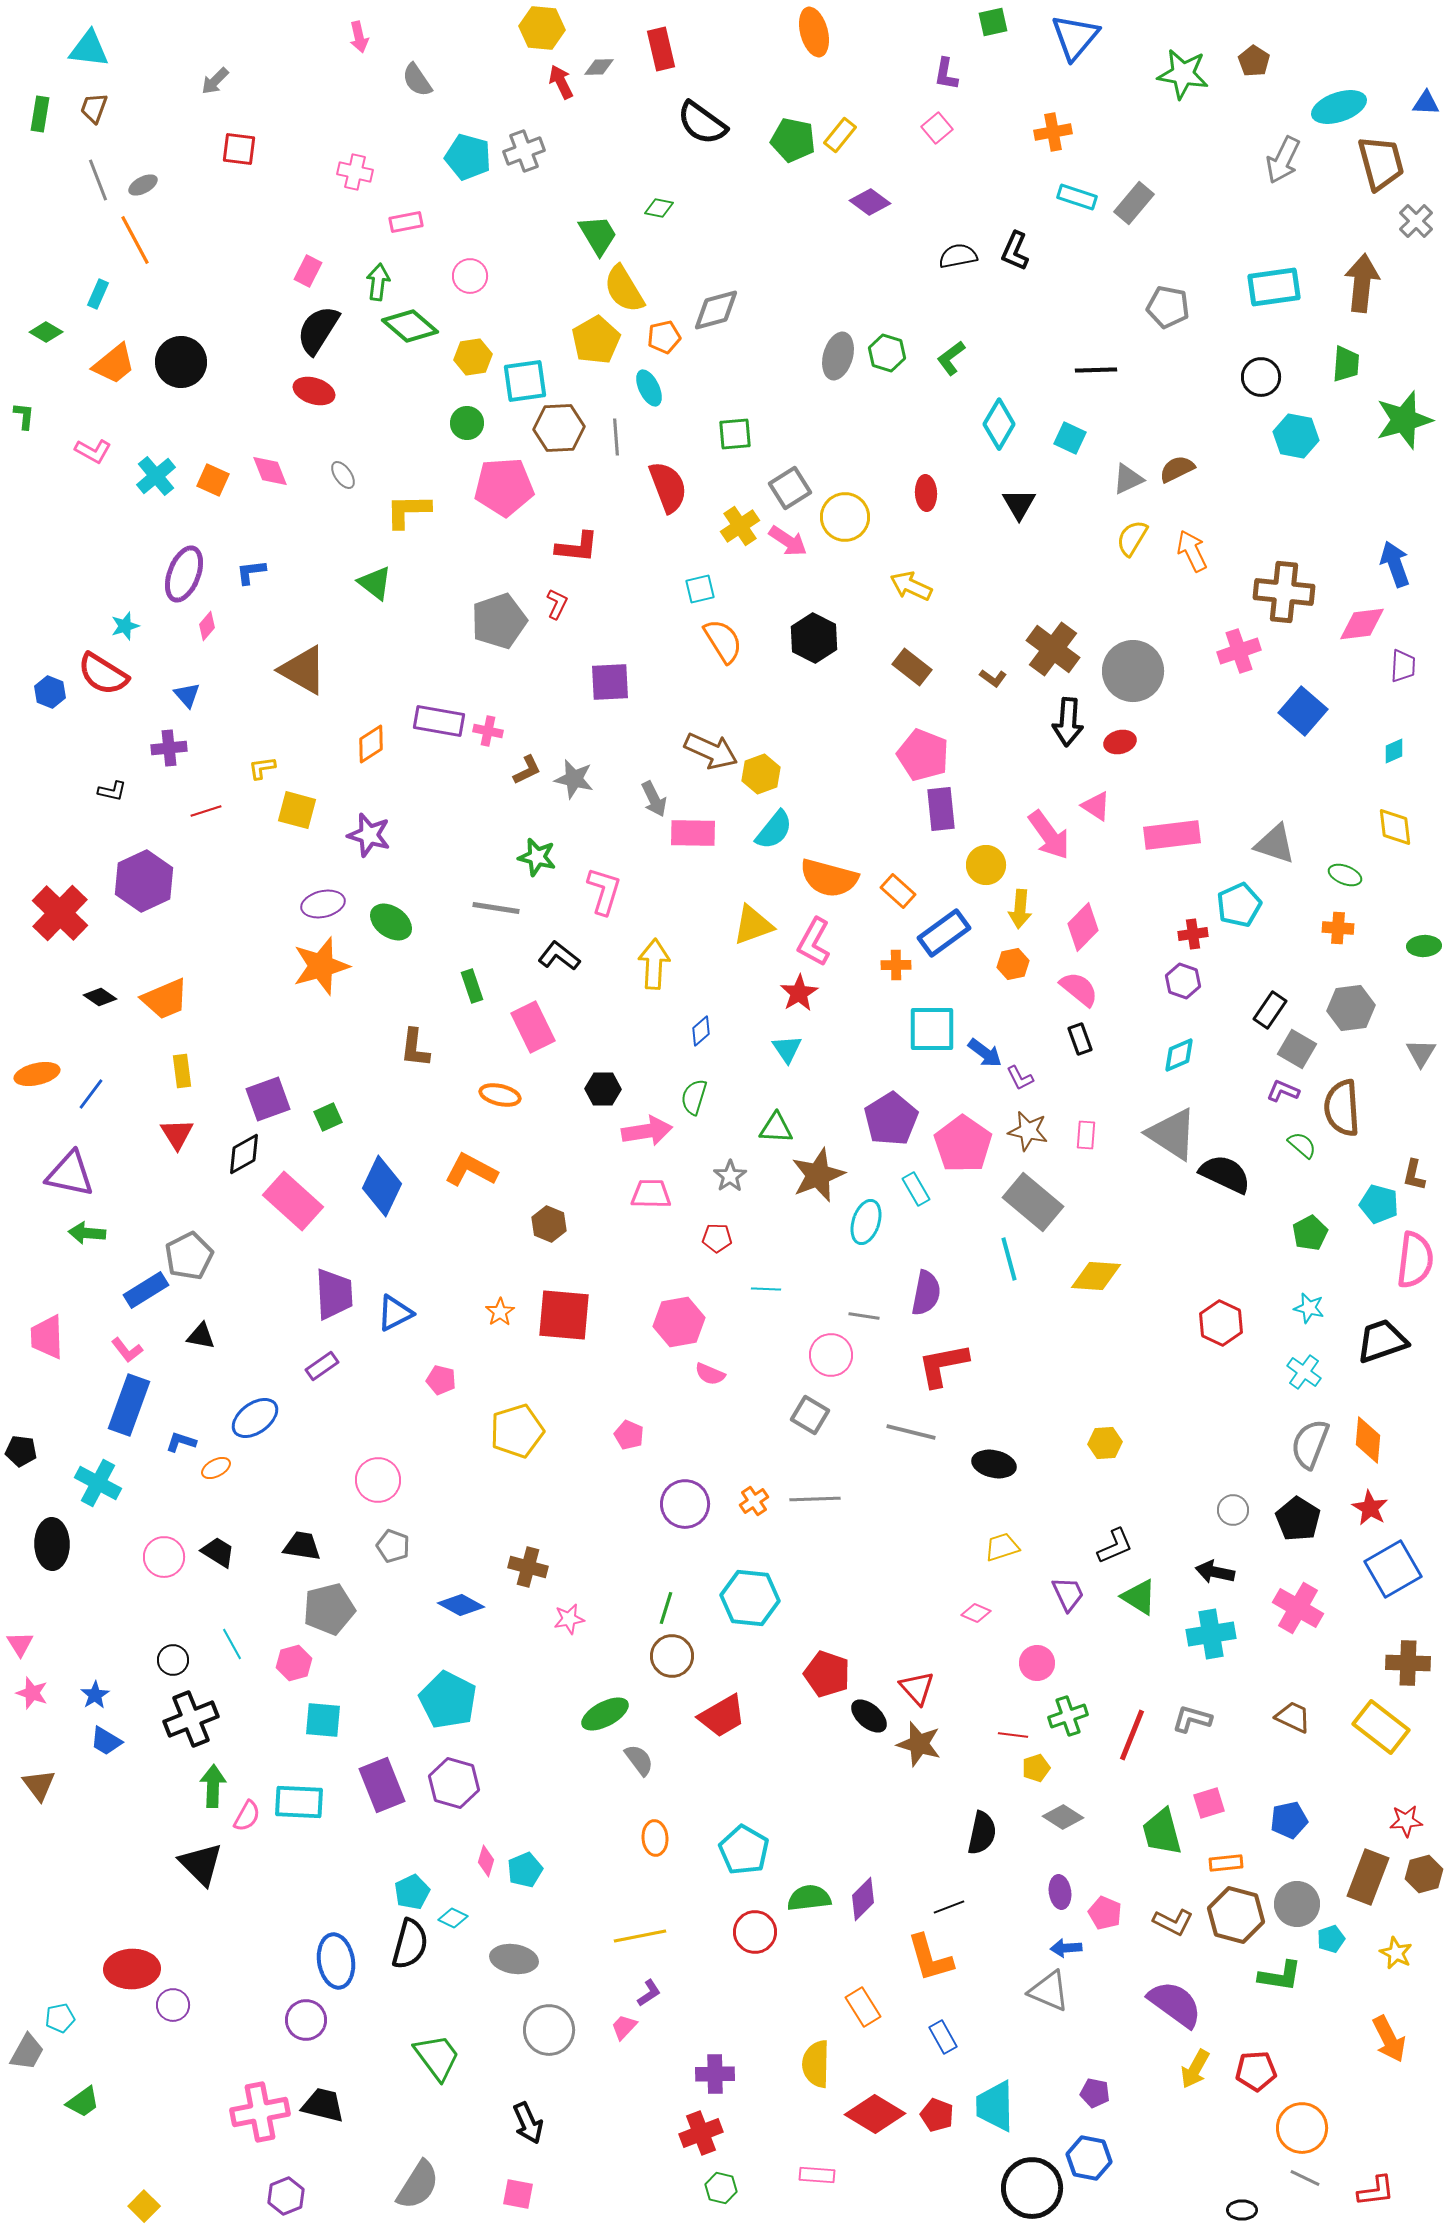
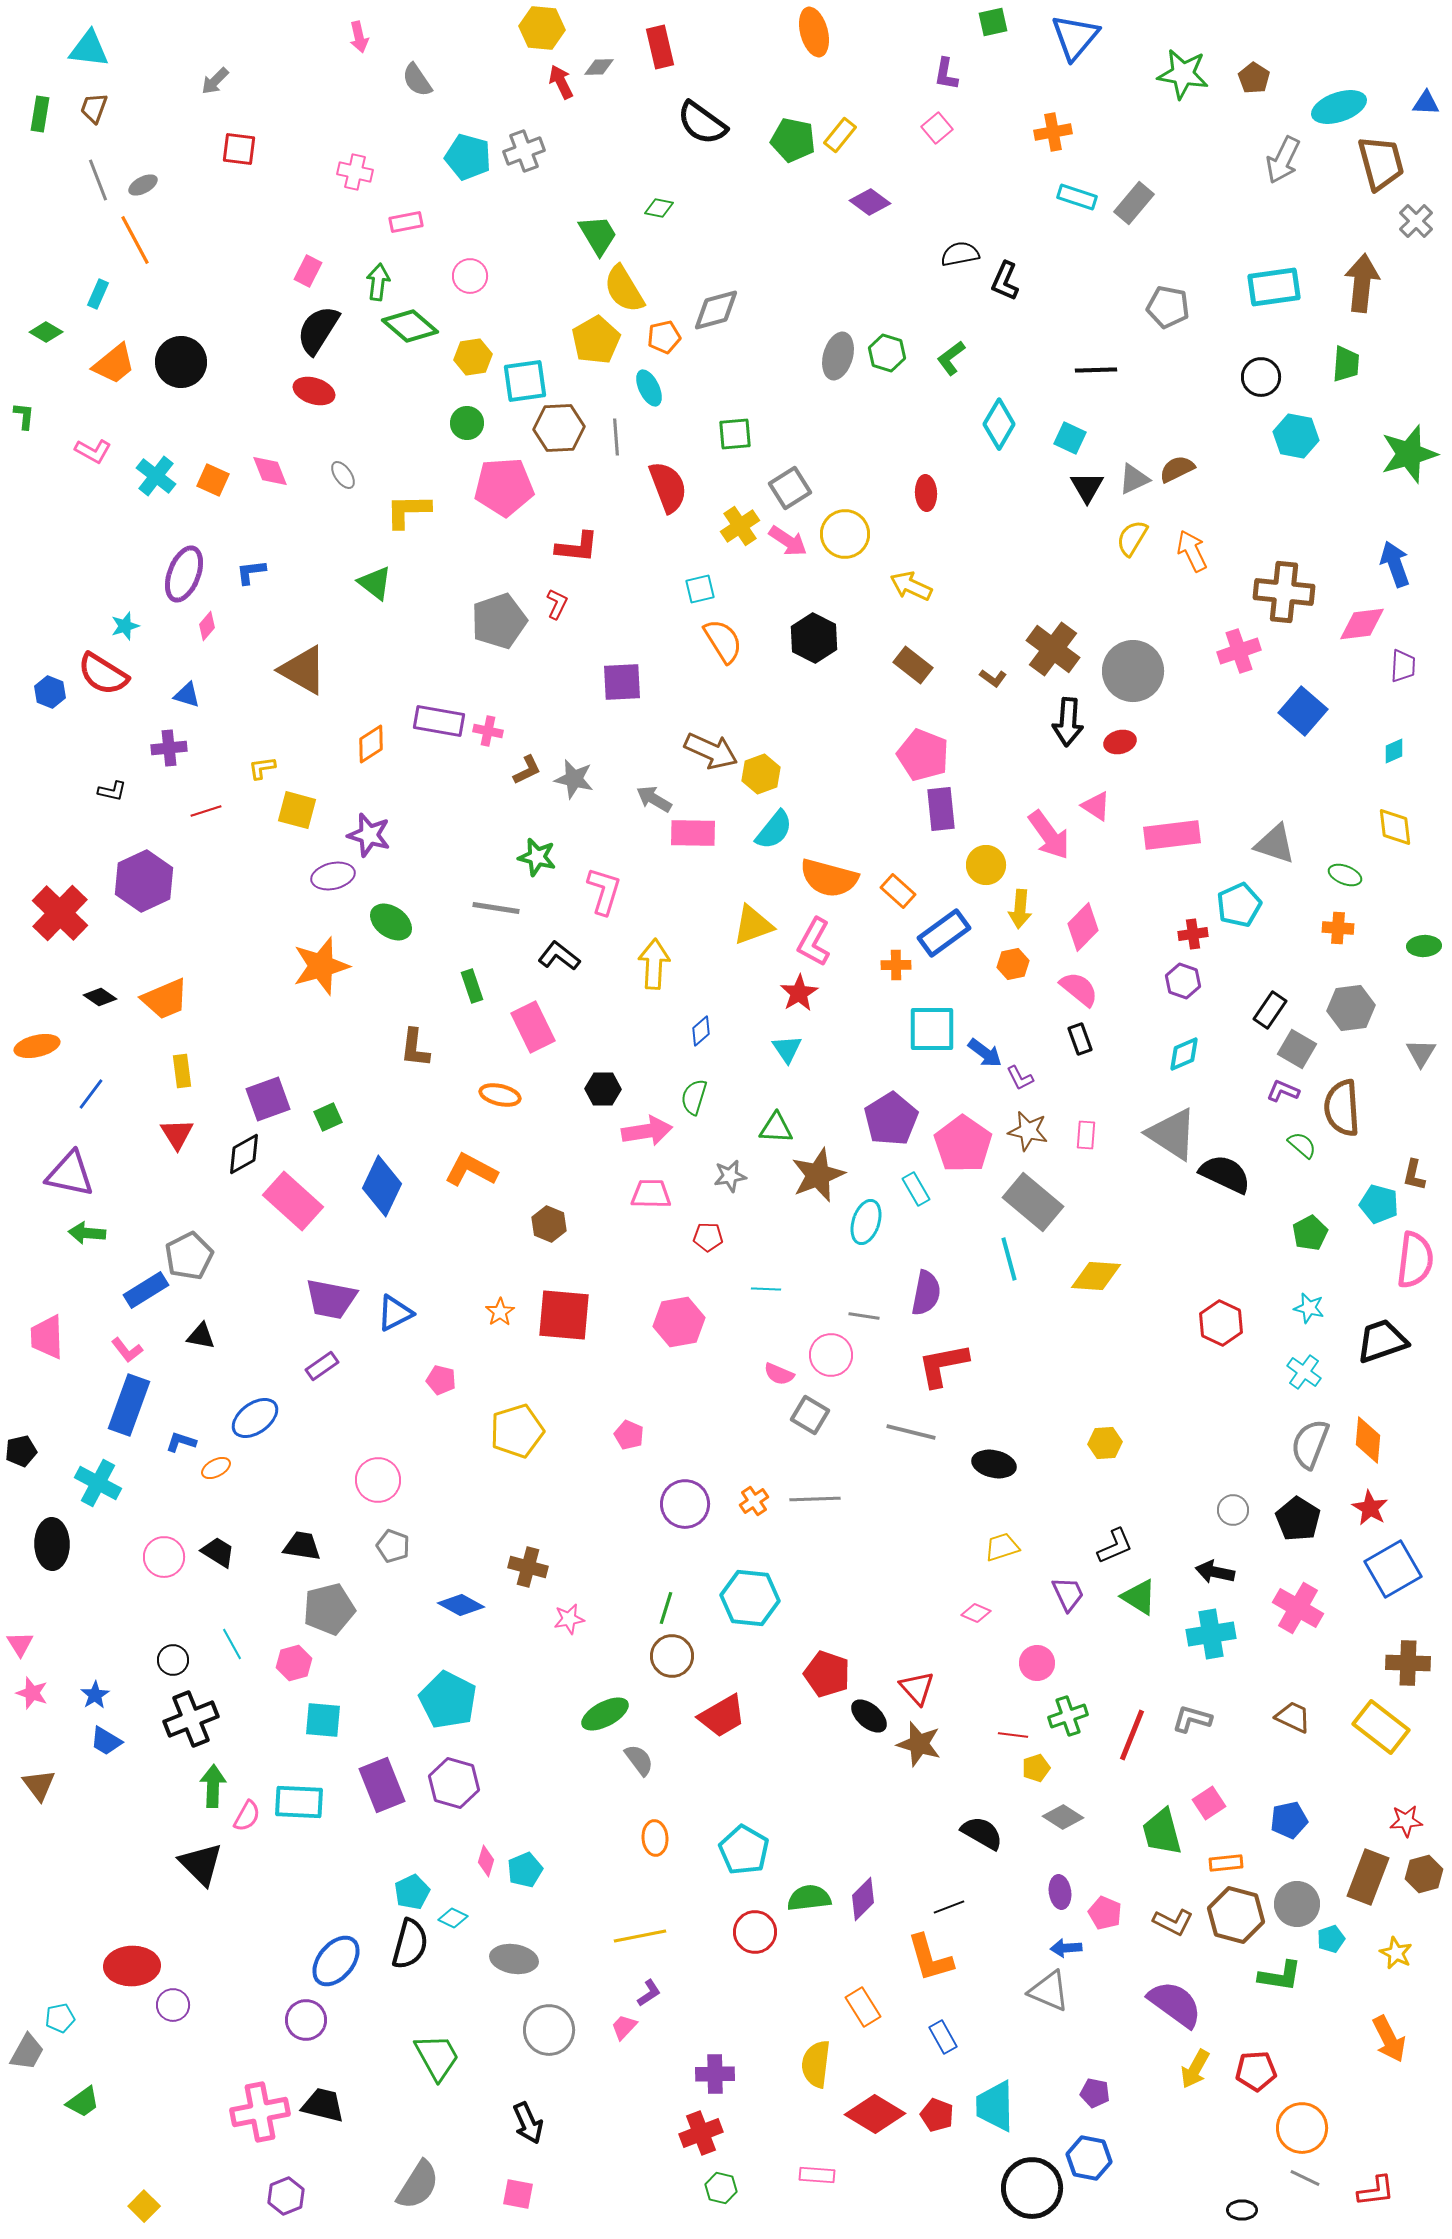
red rectangle at (661, 49): moved 1 px left, 2 px up
brown pentagon at (1254, 61): moved 17 px down
black L-shape at (1015, 251): moved 10 px left, 30 px down
black semicircle at (958, 256): moved 2 px right, 2 px up
green star at (1404, 420): moved 5 px right, 34 px down
cyan cross at (156, 476): rotated 12 degrees counterclockwise
gray triangle at (1128, 479): moved 6 px right
black triangle at (1019, 504): moved 68 px right, 17 px up
yellow circle at (845, 517): moved 17 px down
brown rectangle at (912, 667): moved 1 px right, 2 px up
purple square at (610, 682): moved 12 px right
blue triangle at (187, 695): rotated 32 degrees counterclockwise
gray arrow at (654, 799): rotated 147 degrees clockwise
purple ellipse at (323, 904): moved 10 px right, 28 px up
cyan diamond at (1179, 1055): moved 5 px right, 1 px up
orange ellipse at (37, 1074): moved 28 px up
gray star at (730, 1176): rotated 24 degrees clockwise
red pentagon at (717, 1238): moved 9 px left, 1 px up
purple trapezoid at (334, 1294): moved 3 px left, 5 px down; rotated 104 degrees clockwise
pink semicircle at (710, 1374): moved 69 px right
black pentagon at (21, 1451): rotated 20 degrees counterclockwise
pink square at (1209, 1803): rotated 16 degrees counterclockwise
black semicircle at (982, 1833): rotated 72 degrees counterclockwise
blue ellipse at (336, 1961): rotated 48 degrees clockwise
red ellipse at (132, 1969): moved 3 px up
green trapezoid at (437, 2057): rotated 8 degrees clockwise
yellow semicircle at (816, 2064): rotated 6 degrees clockwise
